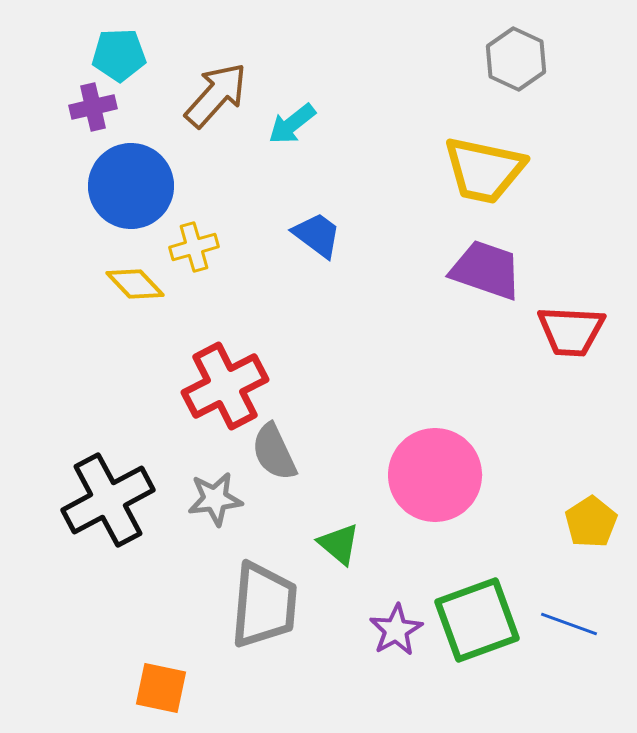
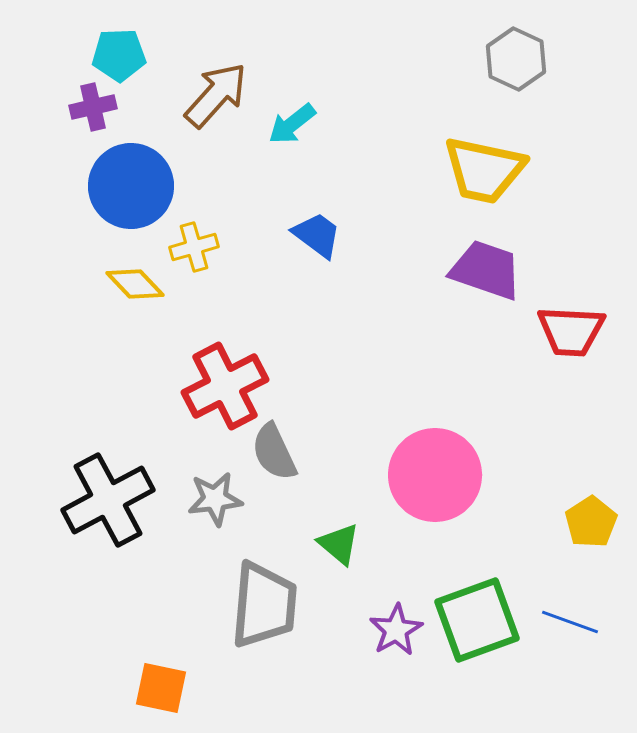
blue line: moved 1 px right, 2 px up
